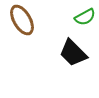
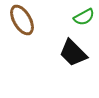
green semicircle: moved 1 px left
